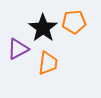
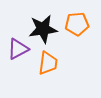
orange pentagon: moved 3 px right, 2 px down
black star: moved 1 px down; rotated 28 degrees clockwise
